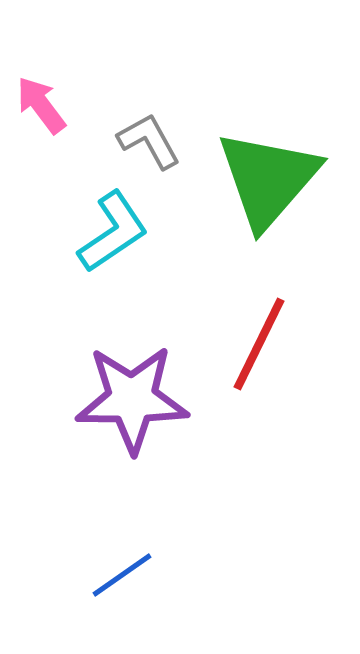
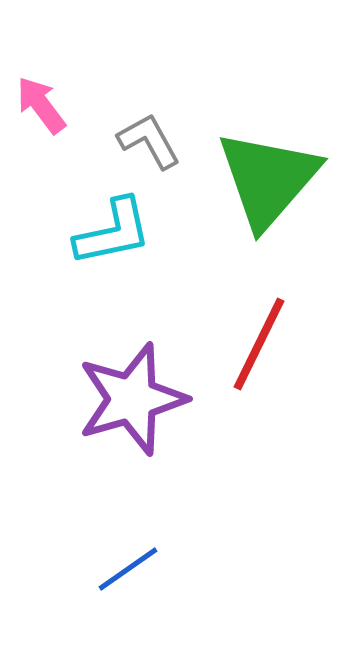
cyan L-shape: rotated 22 degrees clockwise
purple star: rotated 16 degrees counterclockwise
blue line: moved 6 px right, 6 px up
